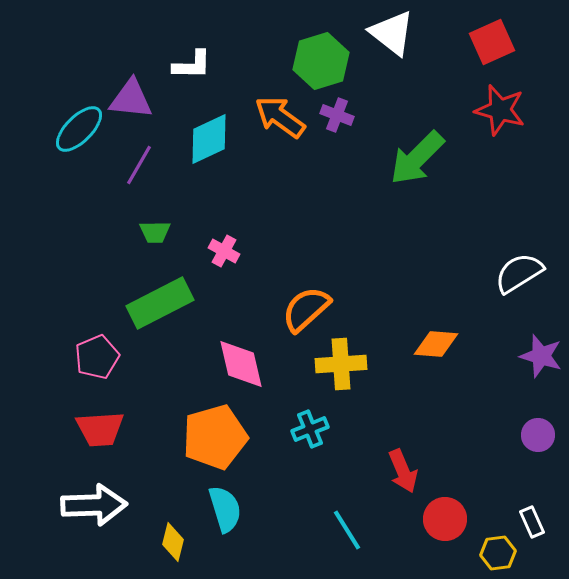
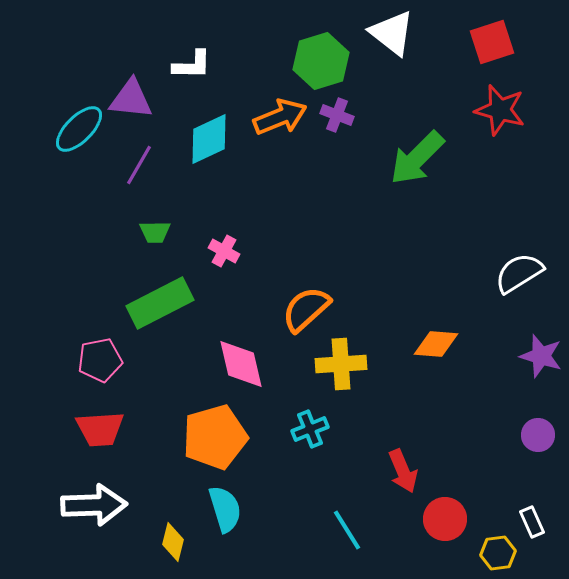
red square: rotated 6 degrees clockwise
orange arrow: rotated 122 degrees clockwise
pink pentagon: moved 3 px right, 3 px down; rotated 12 degrees clockwise
